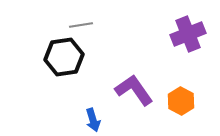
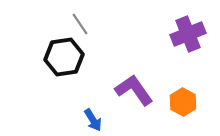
gray line: moved 1 px left, 1 px up; rotated 65 degrees clockwise
orange hexagon: moved 2 px right, 1 px down
blue arrow: rotated 15 degrees counterclockwise
